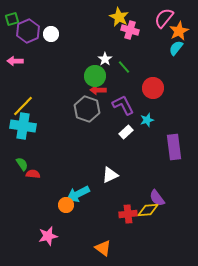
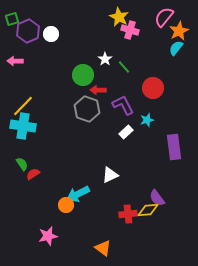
pink semicircle: moved 1 px up
green circle: moved 12 px left, 1 px up
red semicircle: rotated 40 degrees counterclockwise
